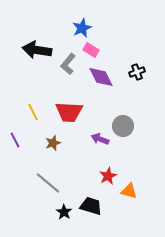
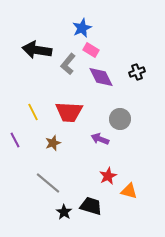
gray circle: moved 3 px left, 7 px up
